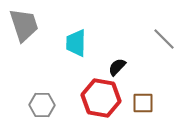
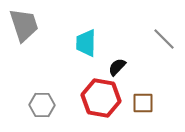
cyan trapezoid: moved 10 px right
